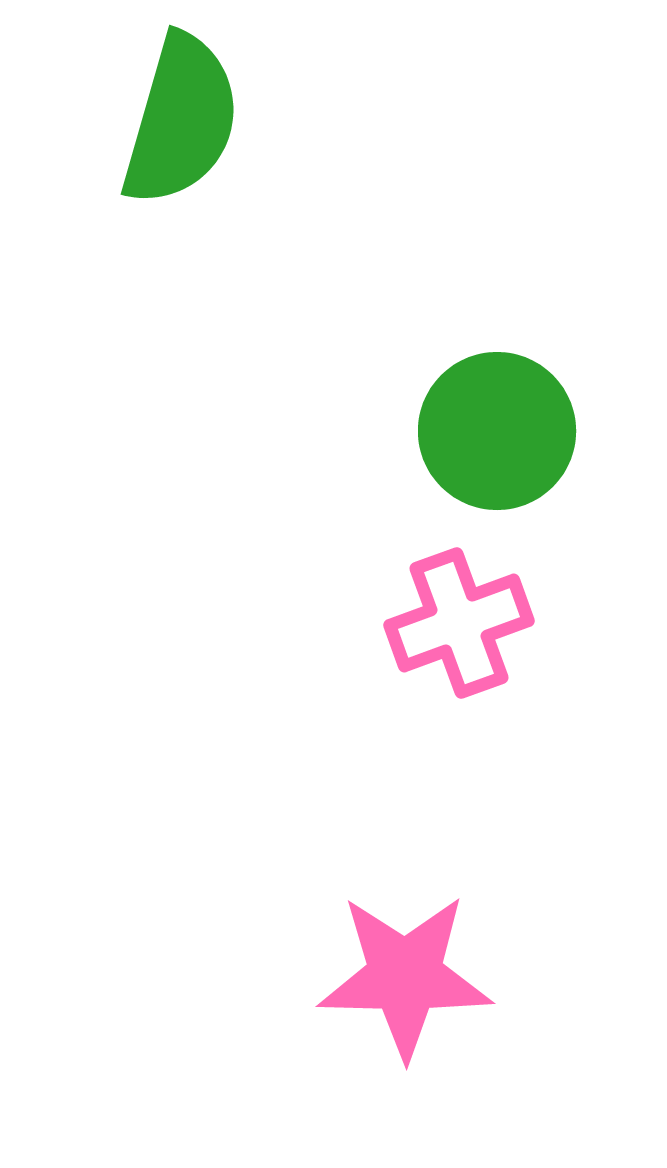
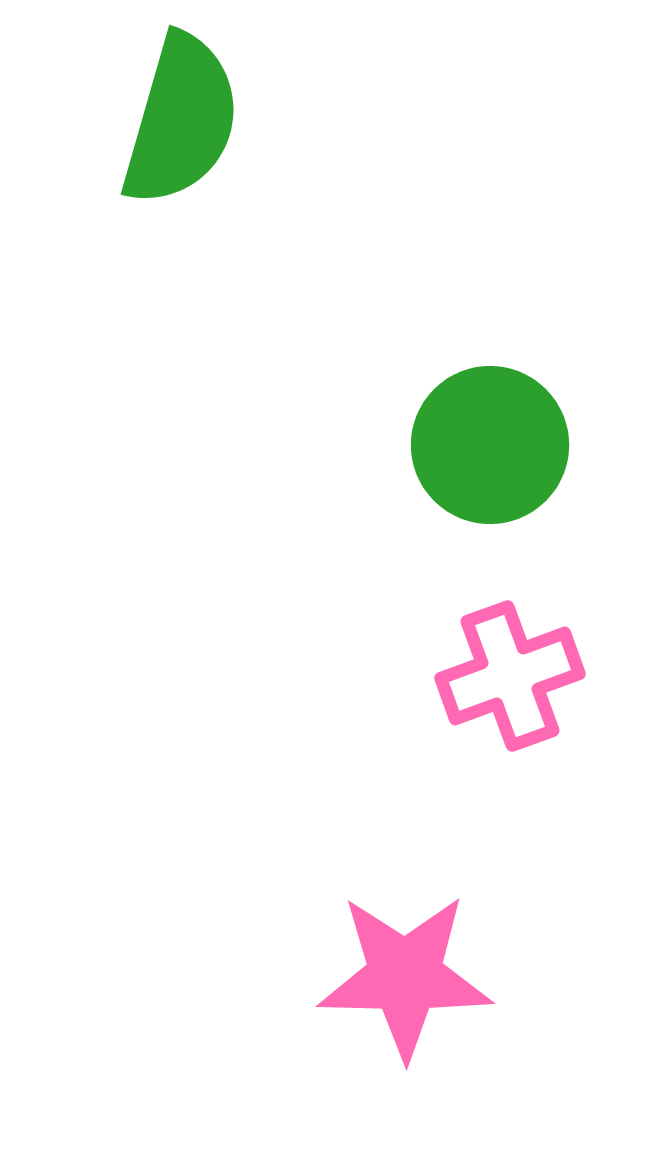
green circle: moved 7 px left, 14 px down
pink cross: moved 51 px right, 53 px down
